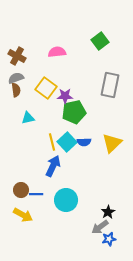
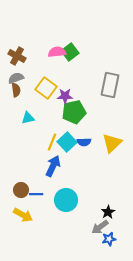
green square: moved 30 px left, 11 px down
yellow line: rotated 36 degrees clockwise
